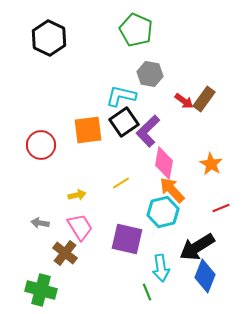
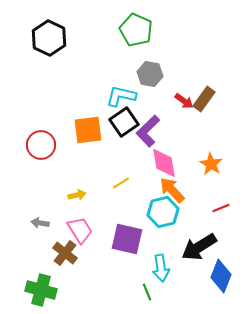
pink diamond: rotated 20 degrees counterclockwise
pink trapezoid: moved 3 px down
black arrow: moved 2 px right
blue diamond: moved 16 px right
